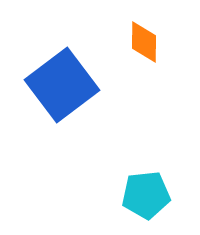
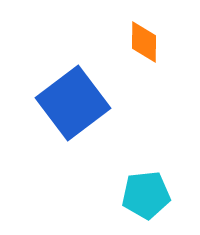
blue square: moved 11 px right, 18 px down
